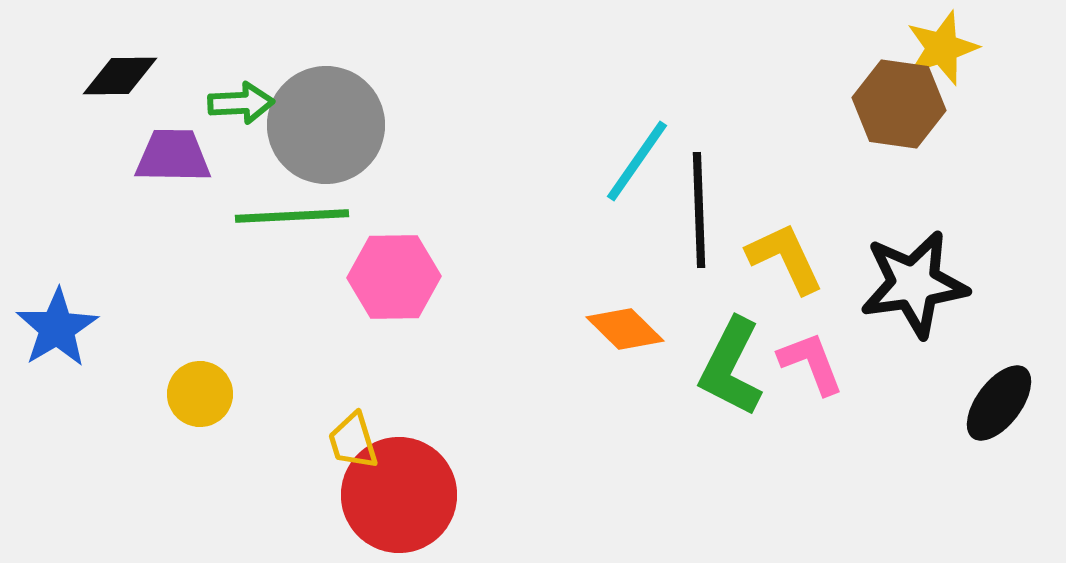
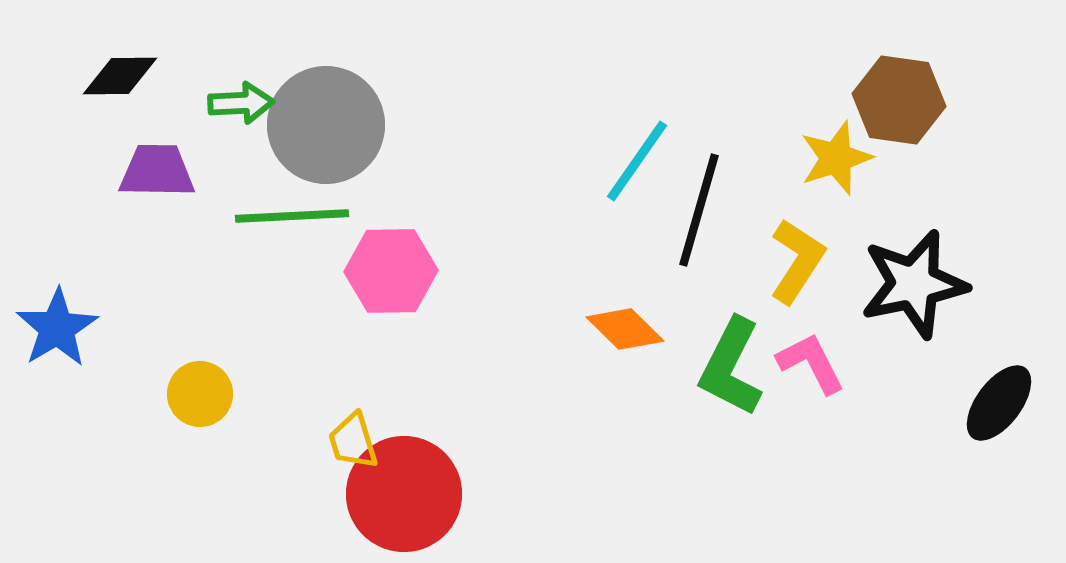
yellow star: moved 106 px left, 110 px down
brown hexagon: moved 4 px up
purple trapezoid: moved 16 px left, 15 px down
black line: rotated 18 degrees clockwise
yellow L-shape: moved 12 px right, 3 px down; rotated 58 degrees clockwise
pink hexagon: moved 3 px left, 6 px up
black star: rotated 4 degrees counterclockwise
pink L-shape: rotated 6 degrees counterclockwise
red circle: moved 5 px right, 1 px up
